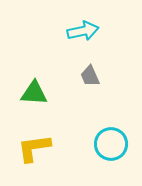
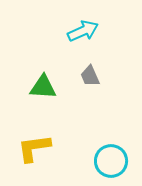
cyan arrow: rotated 12 degrees counterclockwise
green triangle: moved 9 px right, 6 px up
cyan circle: moved 17 px down
